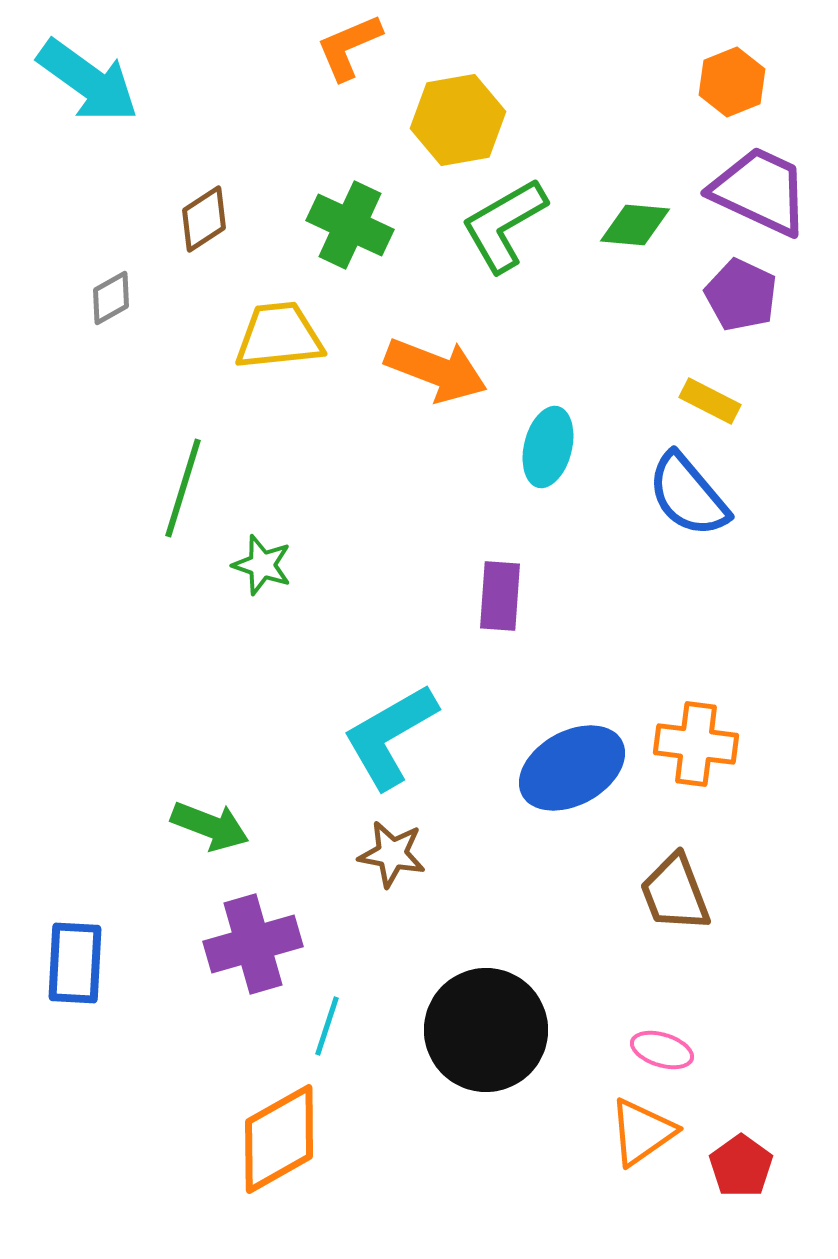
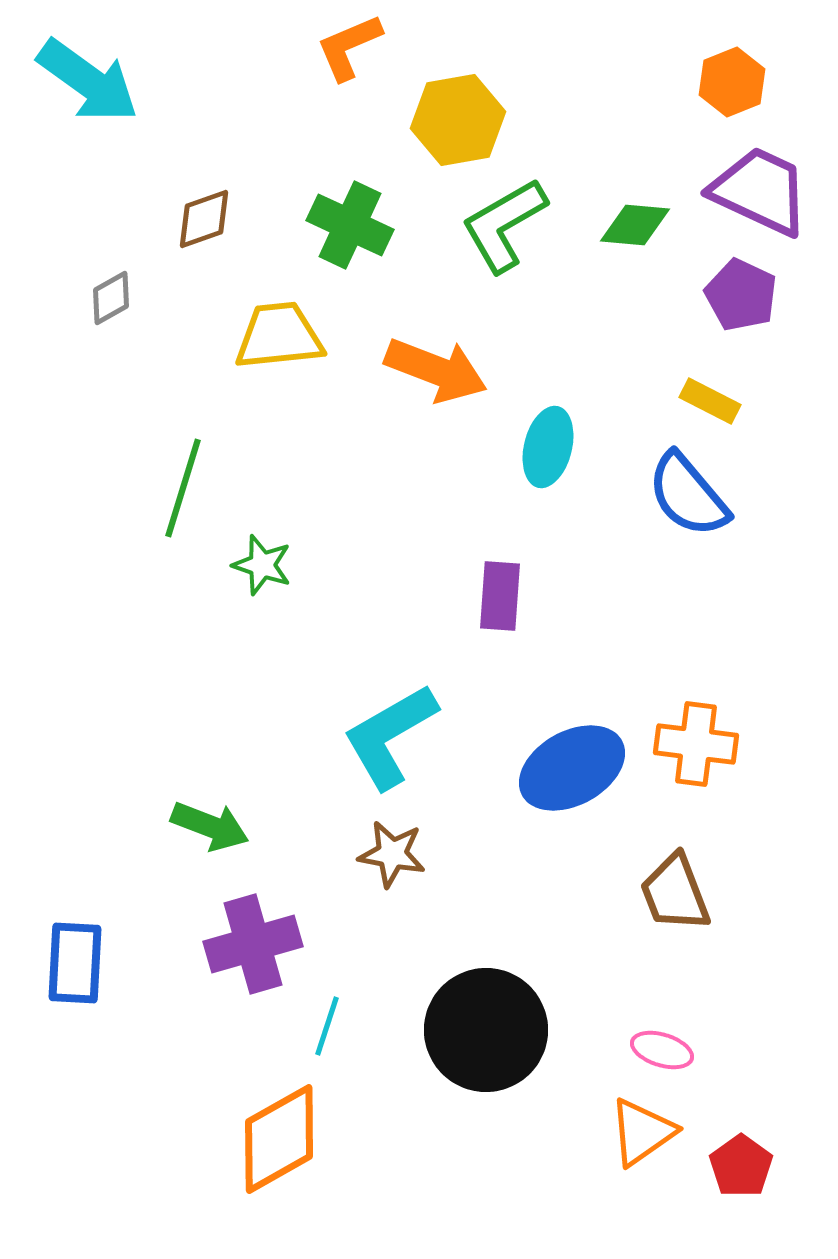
brown diamond: rotated 14 degrees clockwise
